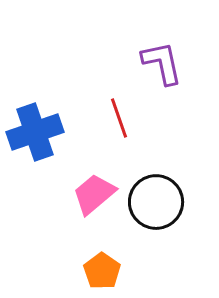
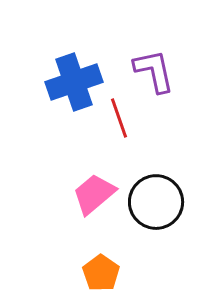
purple L-shape: moved 8 px left, 8 px down
blue cross: moved 39 px right, 50 px up
orange pentagon: moved 1 px left, 2 px down
